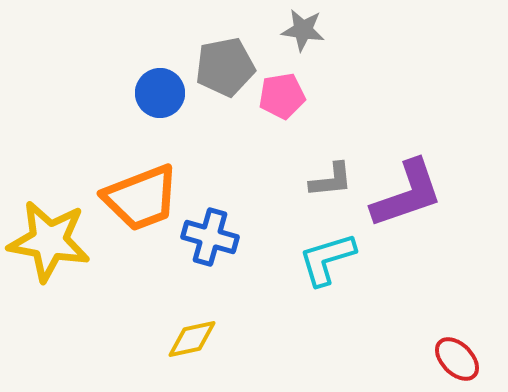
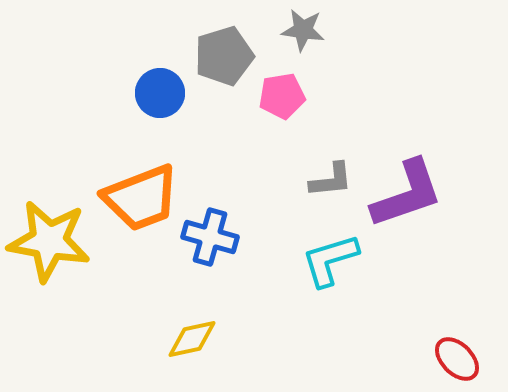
gray pentagon: moved 1 px left, 11 px up; rotated 6 degrees counterclockwise
cyan L-shape: moved 3 px right, 1 px down
